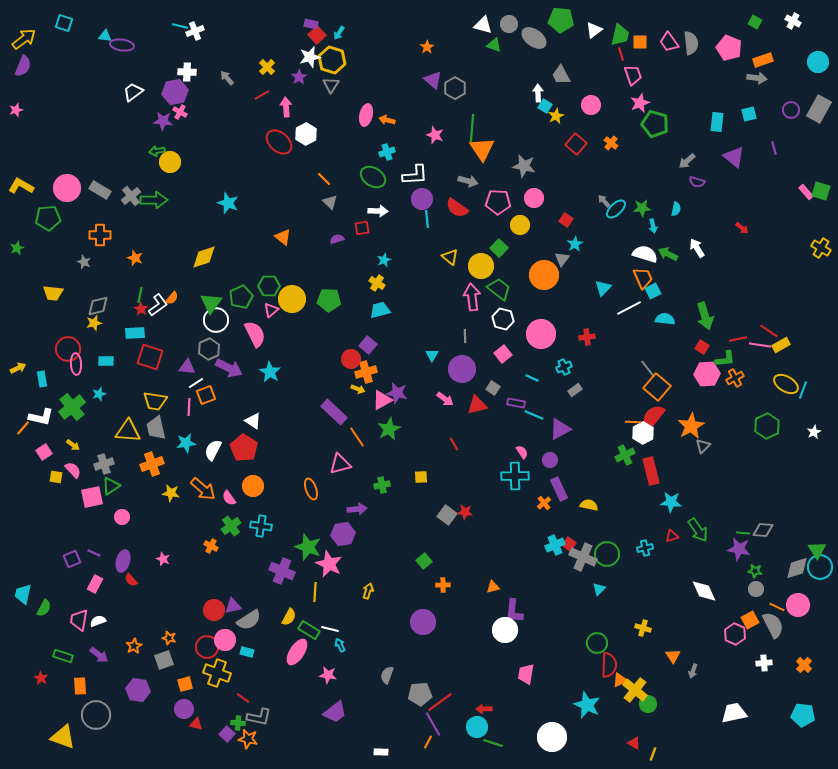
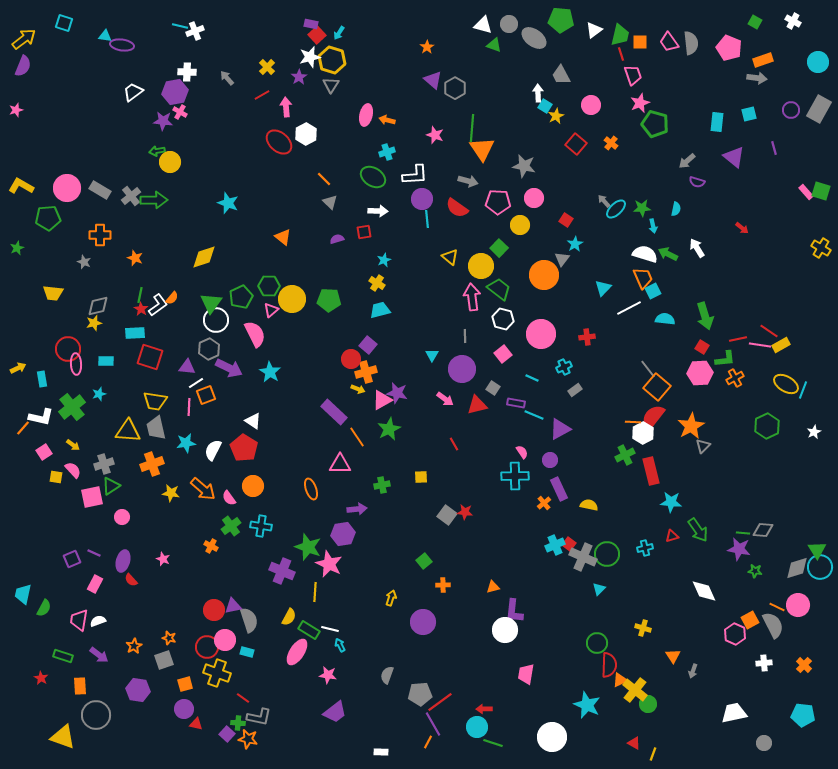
red square at (362, 228): moved 2 px right, 4 px down
pink hexagon at (707, 374): moved 7 px left, 1 px up
pink triangle at (340, 464): rotated 15 degrees clockwise
gray circle at (756, 589): moved 8 px right, 154 px down
yellow arrow at (368, 591): moved 23 px right, 7 px down
gray semicircle at (249, 620): rotated 75 degrees counterclockwise
